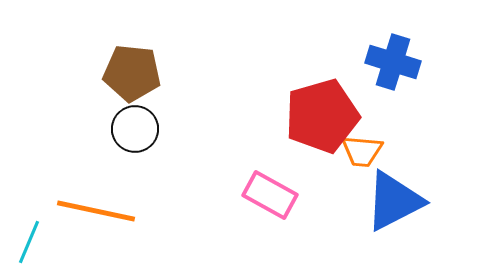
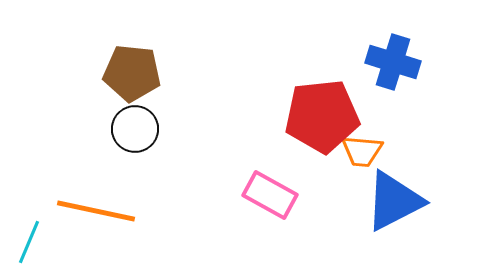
red pentagon: rotated 10 degrees clockwise
